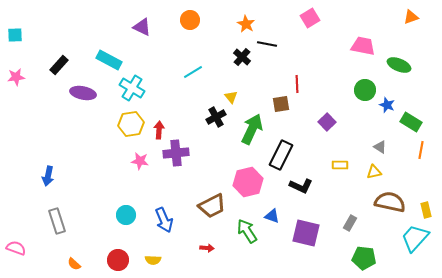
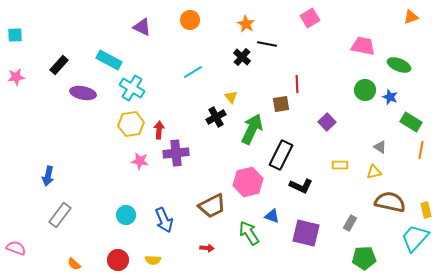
blue star at (387, 105): moved 3 px right, 8 px up
gray rectangle at (57, 221): moved 3 px right, 6 px up; rotated 55 degrees clockwise
green arrow at (247, 231): moved 2 px right, 2 px down
green pentagon at (364, 258): rotated 10 degrees counterclockwise
